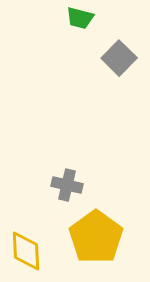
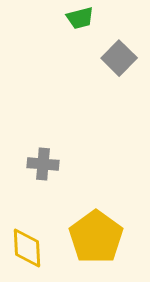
green trapezoid: rotated 28 degrees counterclockwise
gray cross: moved 24 px left, 21 px up; rotated 8 degrees counterclockwise
yellow diamond: moved 1 px right, 3 px up
